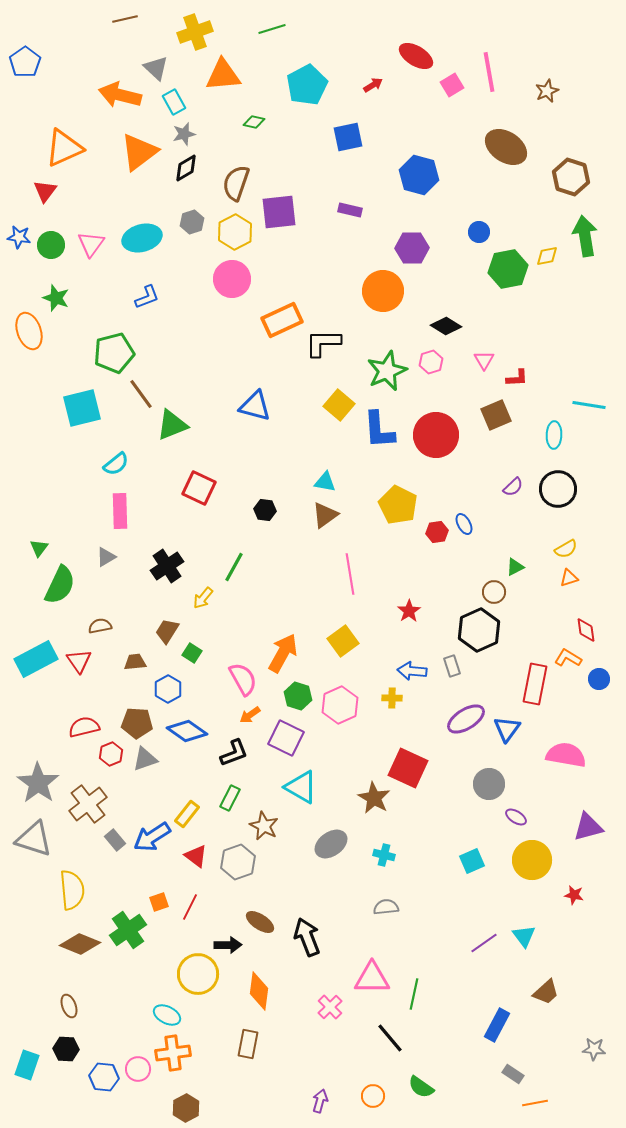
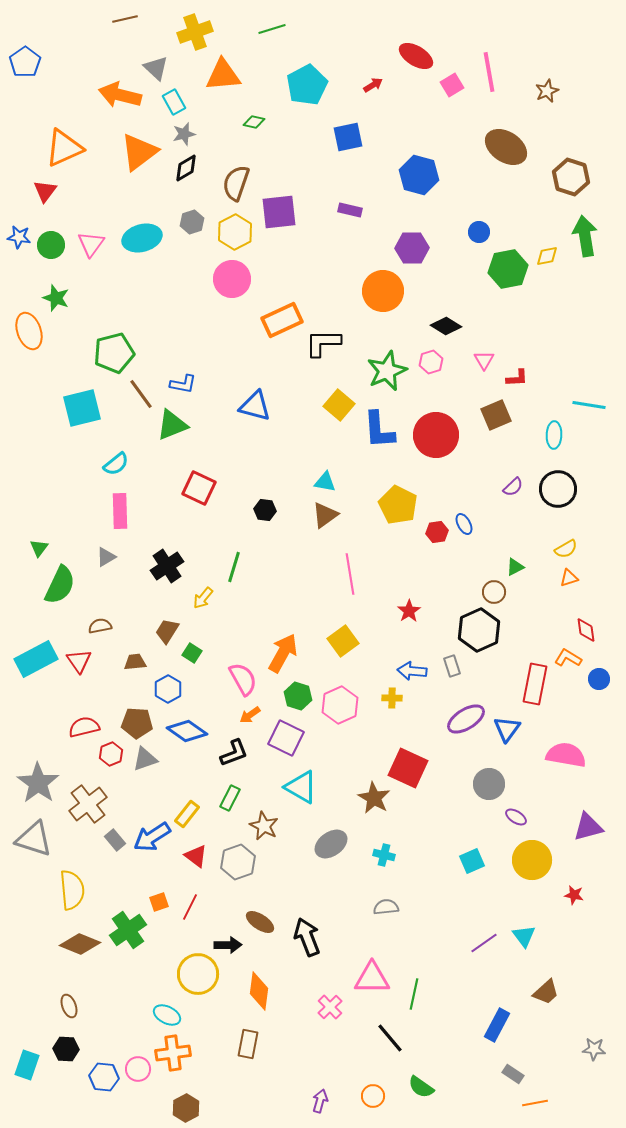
blue L-shape at (147, 297): moved 36 px right, 87 px down; rotated 32 degrees clockwise
green line at (234, 567): rotated 12 degrees counterclockwise
